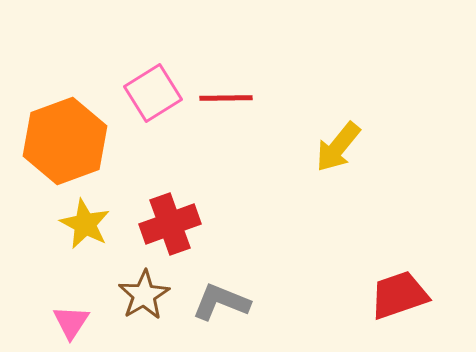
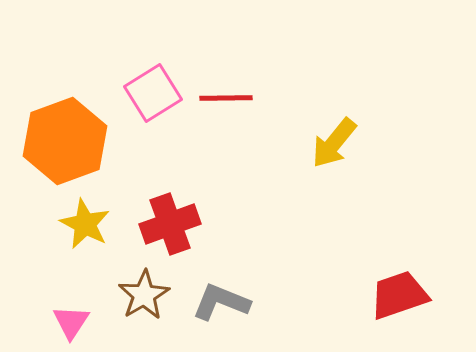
yellow arrow: moved 4 px left, 4 px up
